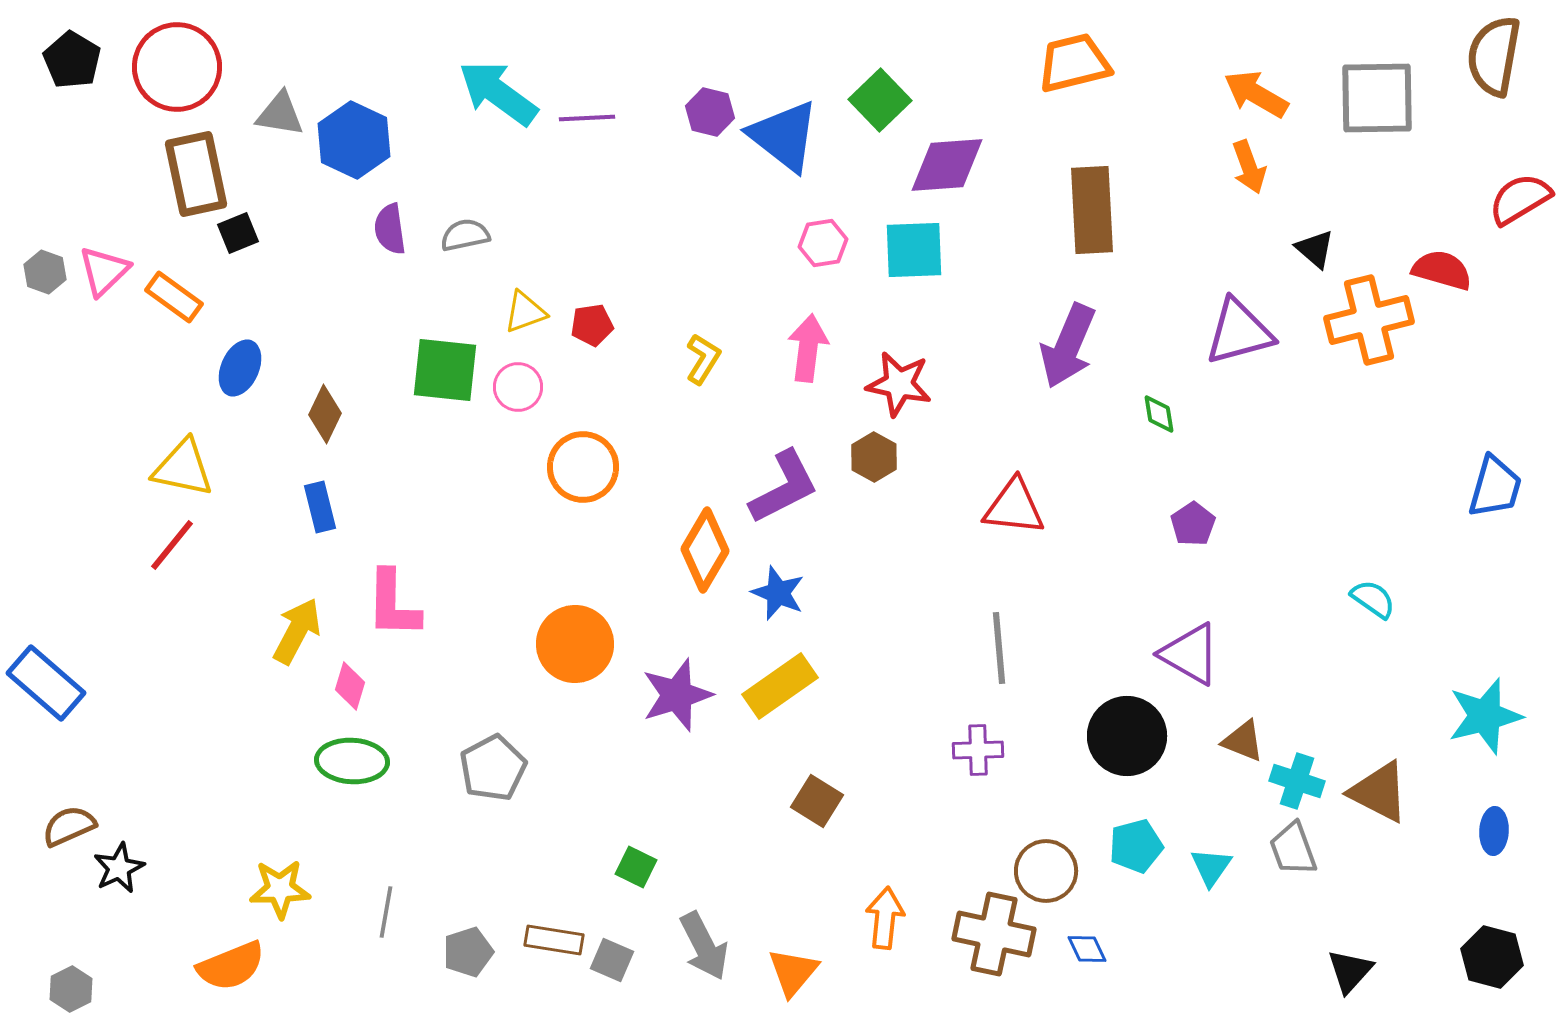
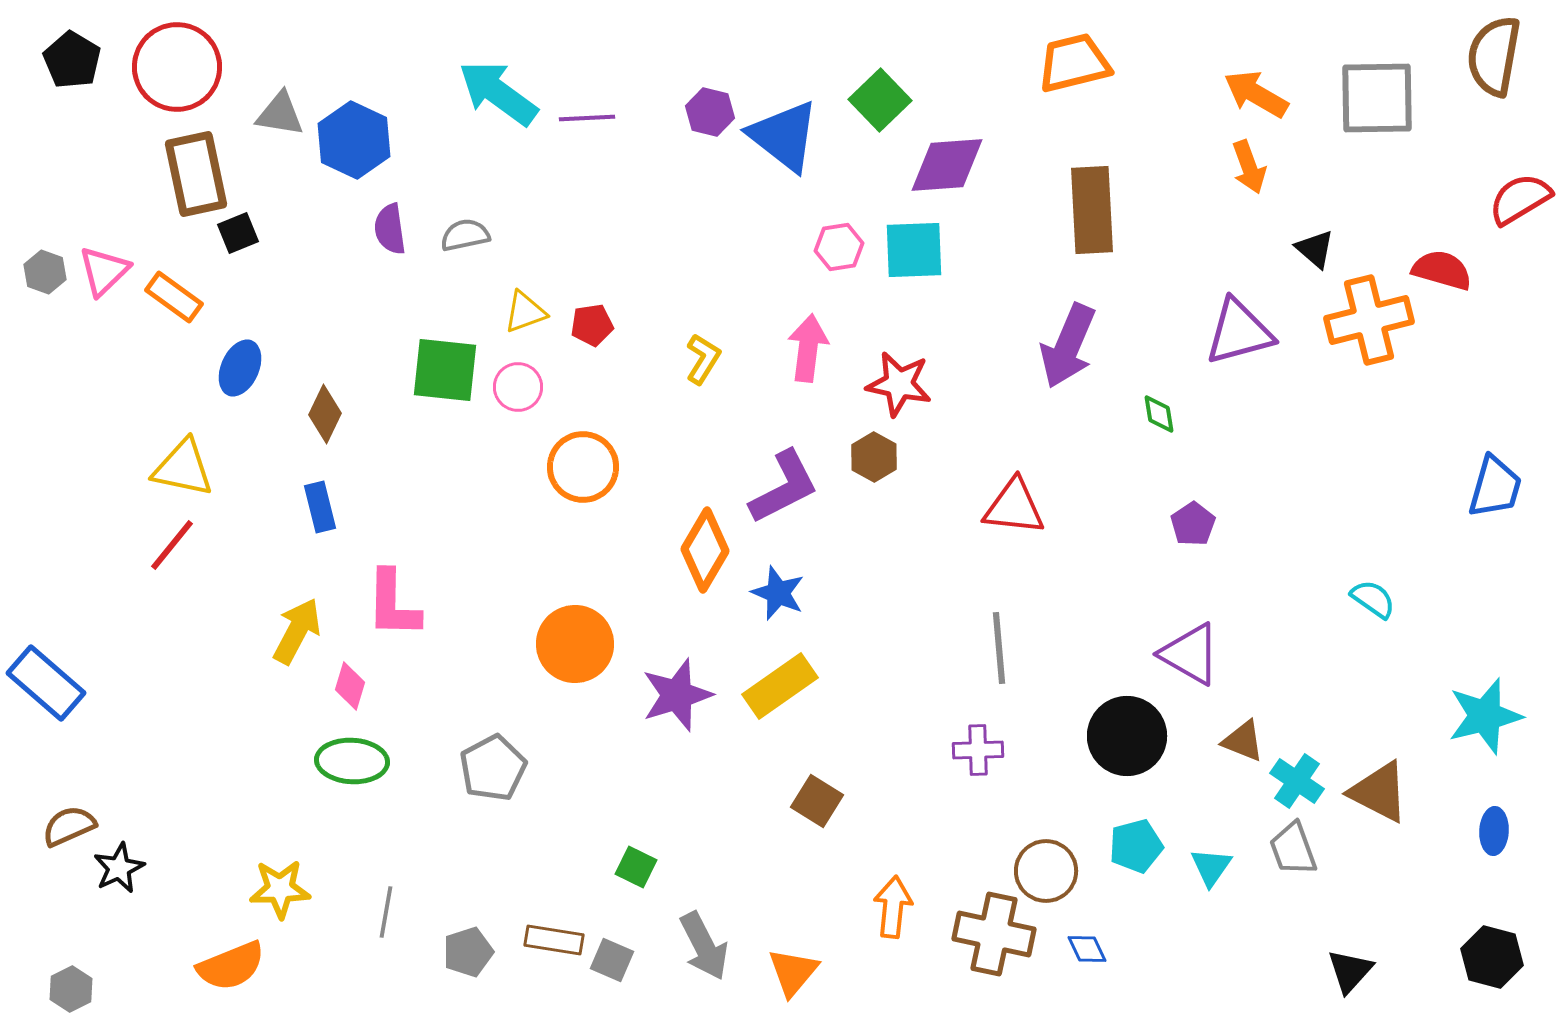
pink hexagon at (823, 243): moved 16 px right, 4 px down
cyan cross at (1297, 781): rotated 16 degrees clockwise
orange arrow at (885, 918): moved 8 px right, 11 px up
